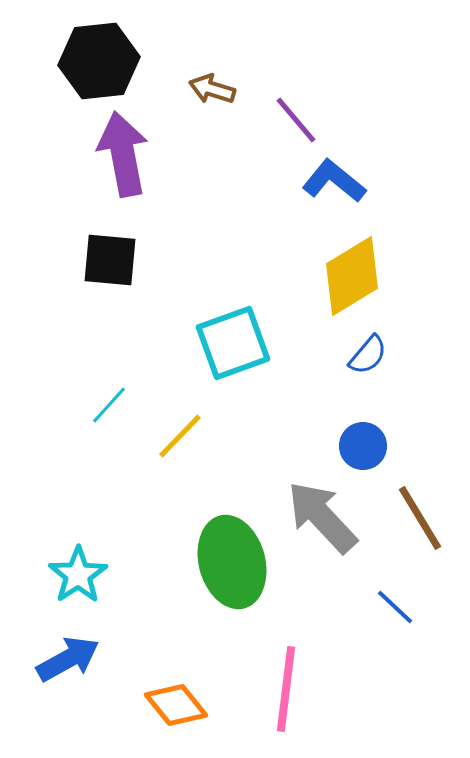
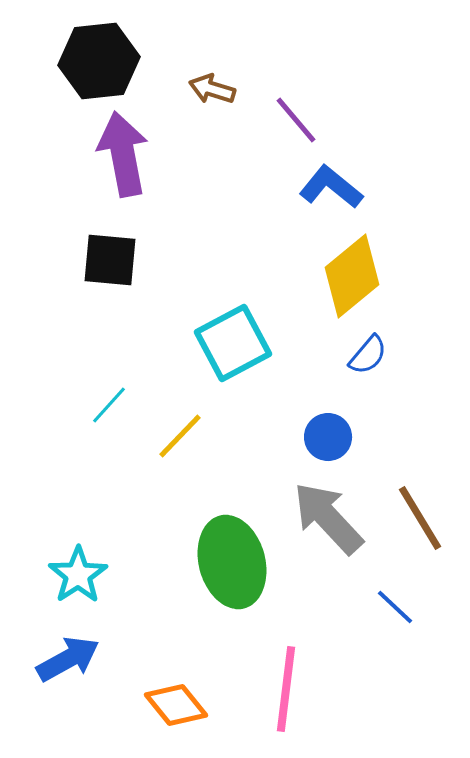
blue L-shape: moved 3 px left, 6 px down
yellow diamond: rotated 8 degrees counterclockwise
cyan square: rotated 8 degrees counterclockwise
blue circle: moved 35 px left, 9 px up
gray arrow: moved 6 px right, 1 px down
